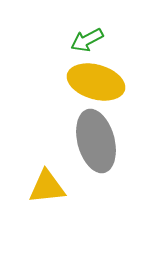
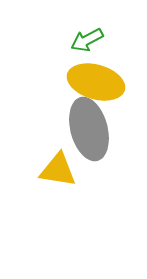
gray ellipse: moved 7 px left, 12 px up
yellow triangle: moved 11 px right, 17 px up; rotated 15 degrees clockwise
